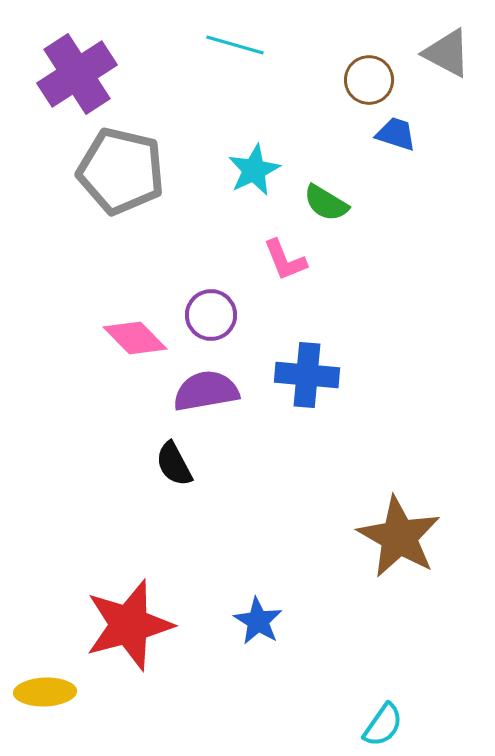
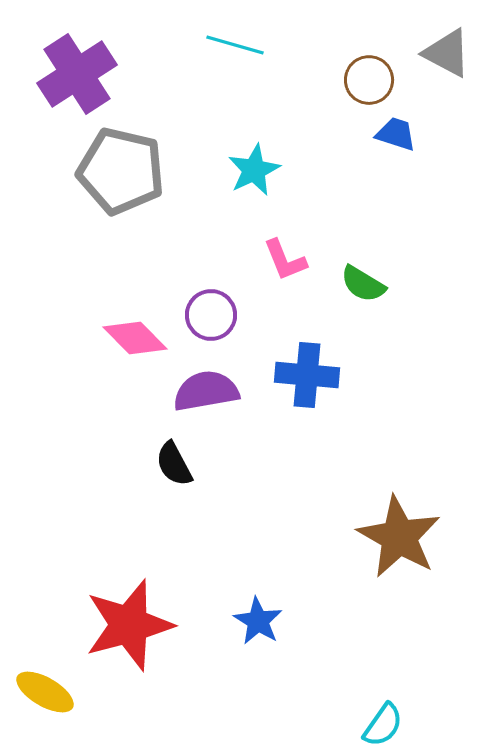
green semicircle: moved 37 px right, 81 px down
yellow ellipse: rotated 32 degrees clockwise
